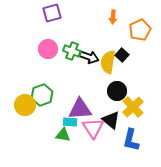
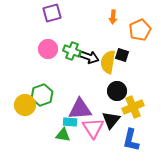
black square: rotated 24 degrees counterclockwise
yellow cross: rotated 20 degrees clockwise
black triangle: rotated 30 degrees clockwise
